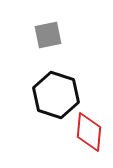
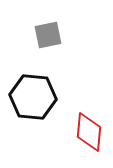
black hexagon: moved 23 px left, 2 px down; rotated 12 degrees counterclockwise
